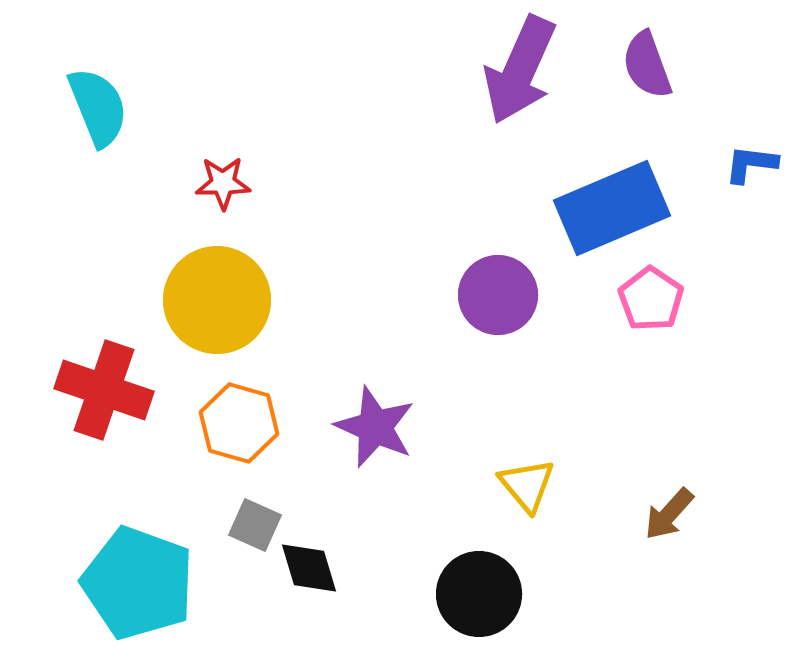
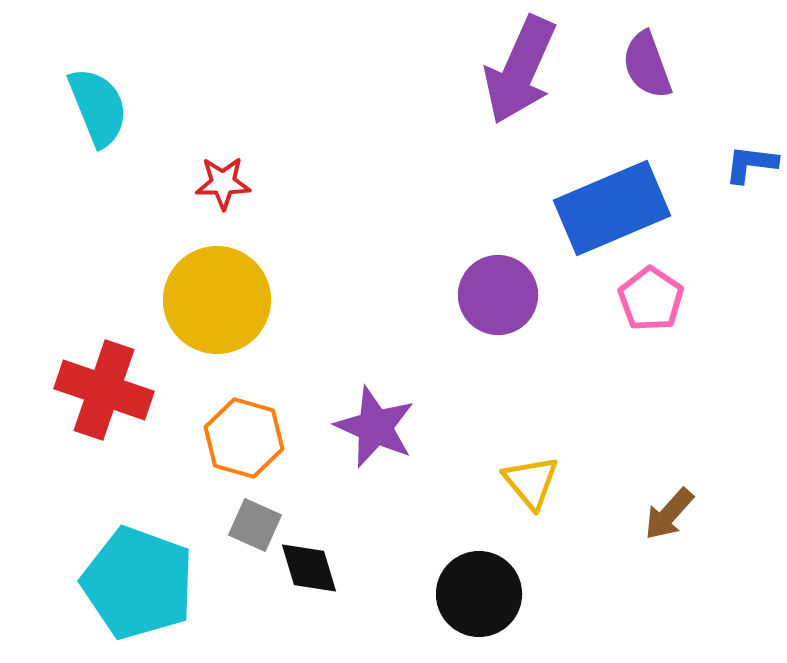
orange hexagon: moved 5 px right, 15 px down
yellow triangle: moved 4 px right, 3 px up
